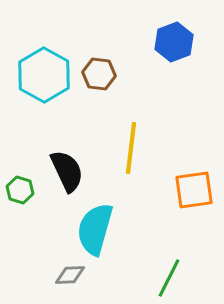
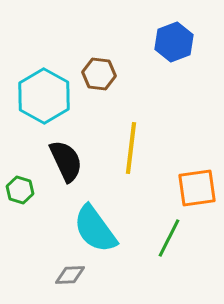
cyan hexagon: moved 21 px down
black semicircle: moved 1 px left, 10 px up
orange square: moved 3 px right, 2 px up
cyan semicircle: rotated 52 degrees counterclockwise
green line: moved 40 px up
